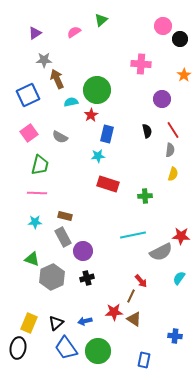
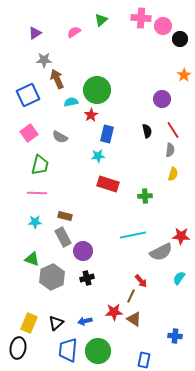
pink cross at (141, 64): moved 46 px up
blue trapezoid at (66, 348): moved 2 px right, 2 px down; rotated 40 degrees clockwise
